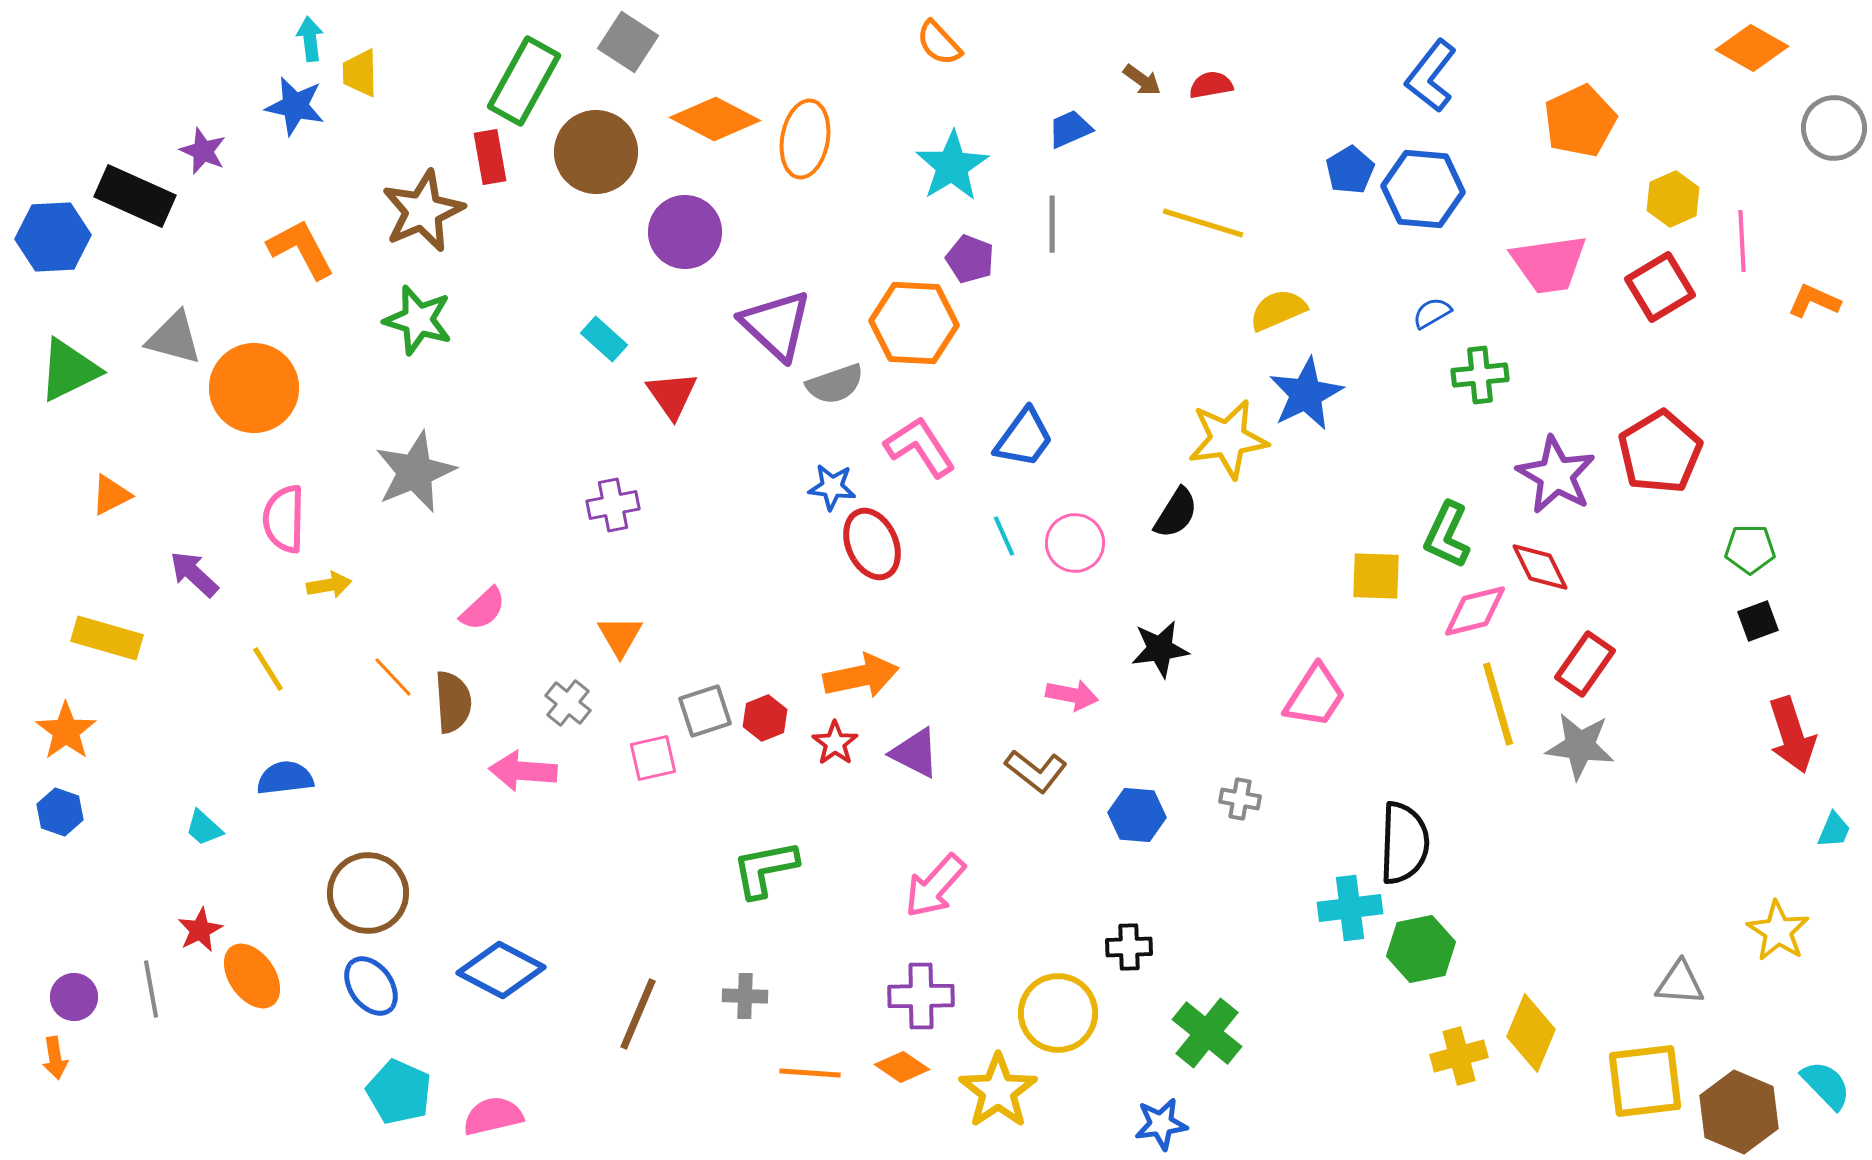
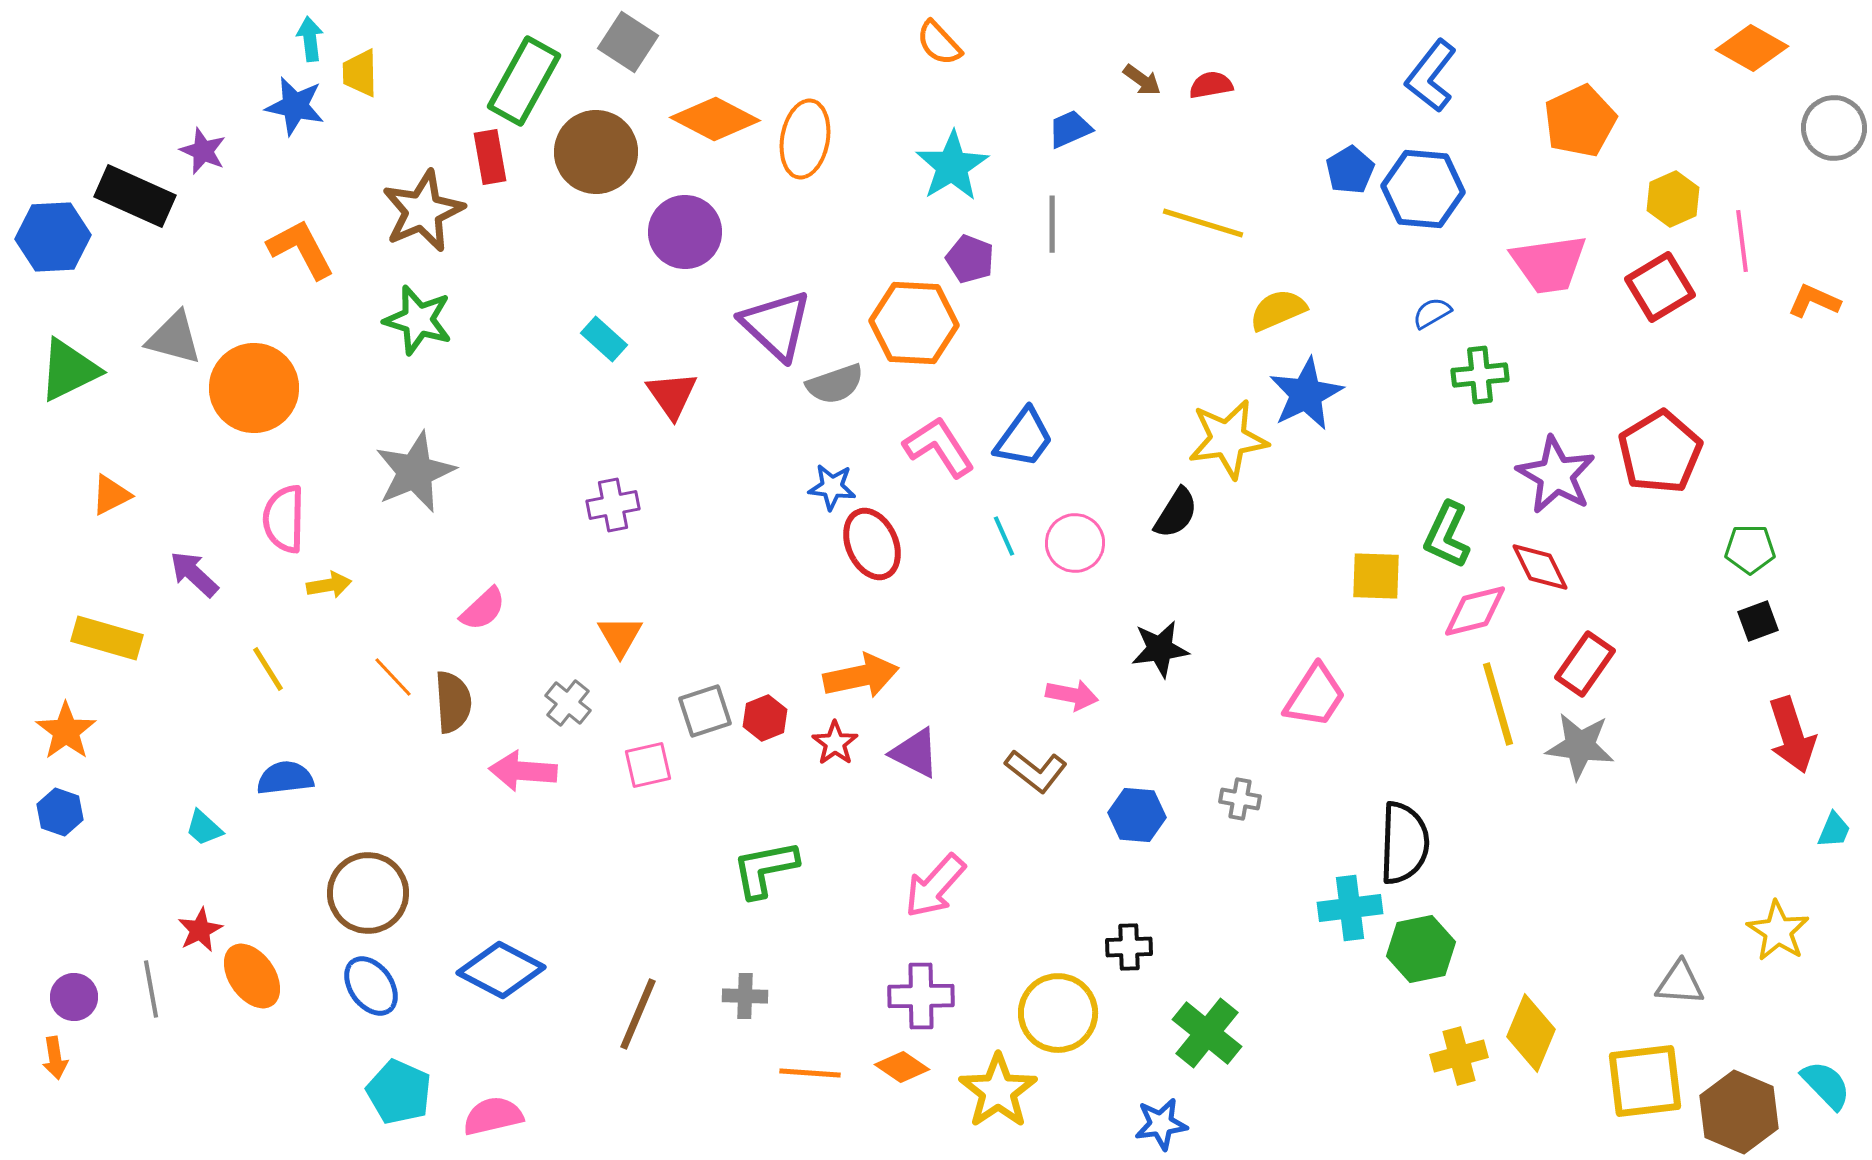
pink line at (1742, 241): rotated 4 degrees counterclockwise
pink L-shape at (920, 447): moved 19 px right
pink square at (653, 758): moved 5 px left, 7 px down
